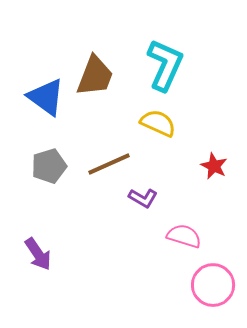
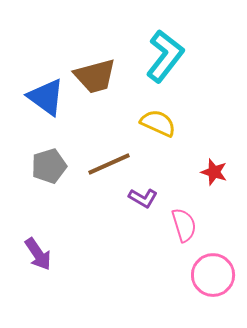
cyan L-shape: moved 9 px up; rotated 14 degrees clockwise
brown trapezoid: rotated 54 degrees clockwise
red star: moved 6 px down; rotated 8 degrees counterclockwise
pink semicircle: moved 11 px up; rotated 56 degrees clockwise
pink circle: moved 10 px up
